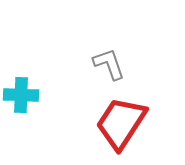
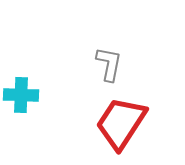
gray L-shape: rotated 30 degrees clockwise
